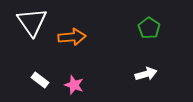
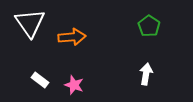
white triangle: moved 2 px left, 1 px down
green pentagon: moved 2 px up
white arrow: rotated 65 degrees counterclockwise
